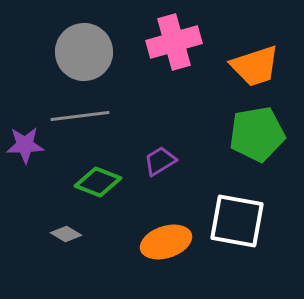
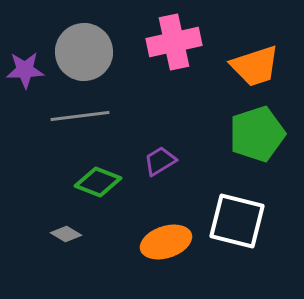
pink cross: rotated 4 degrees clockwise
green pentagon: rotated 8 degrees counterclockwise
purple star: moved 75 px up
white square: rotated 4 degrees clockwise
